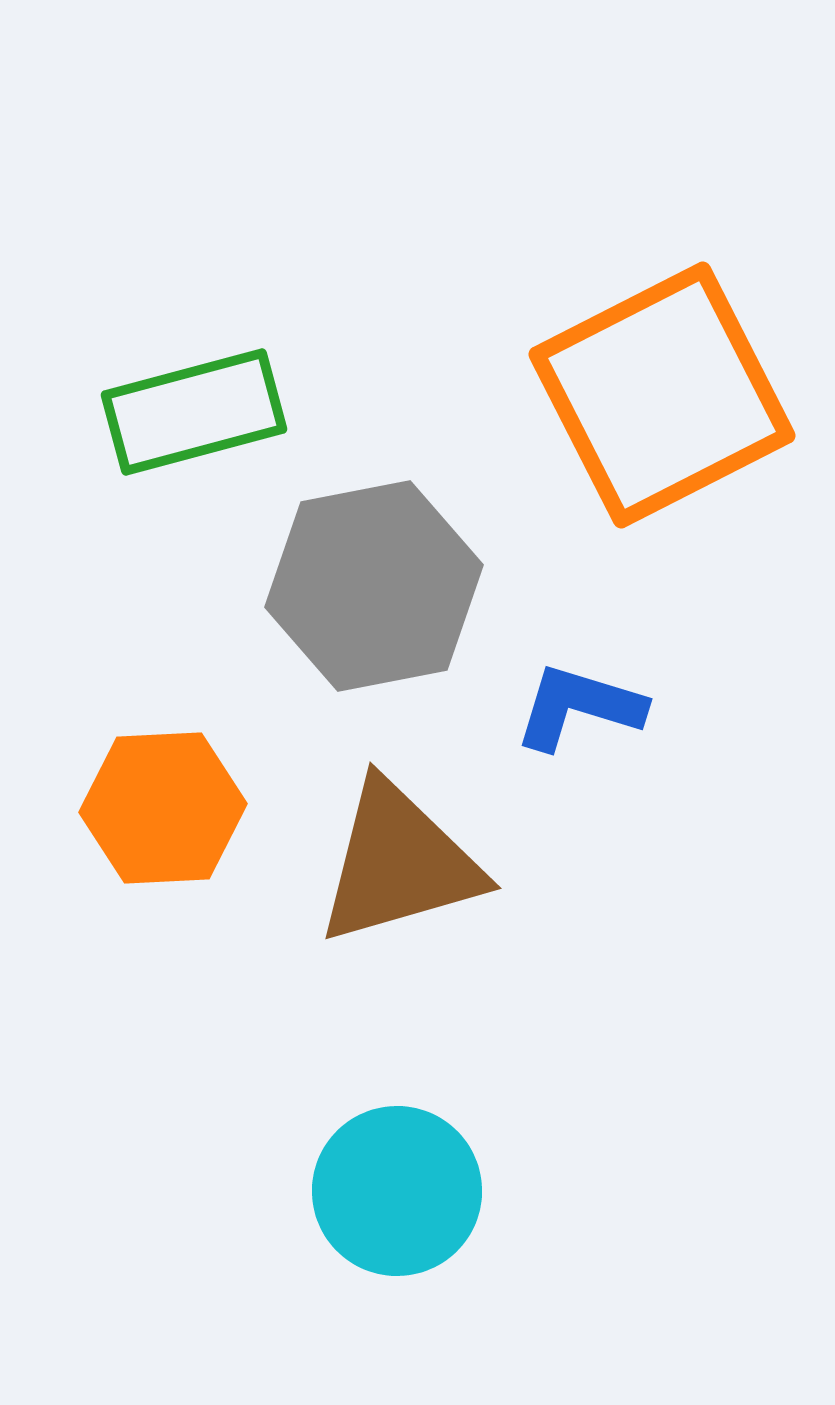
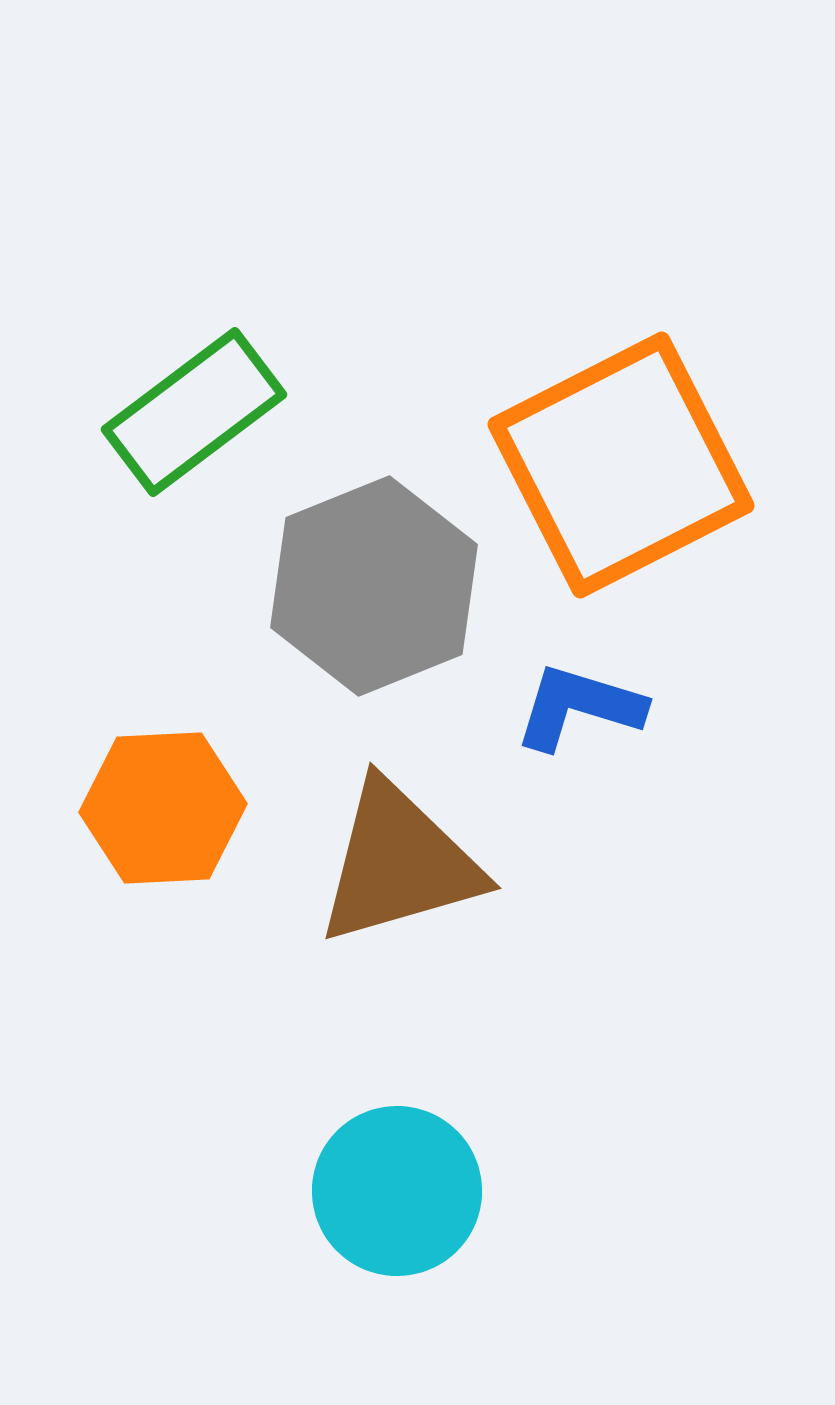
orange square: moved 41 px left, 70 px down
green rectangle: rotated 22 degrees counterclockwise
gray hexagon: rotated 11 degrees counterclockwise
